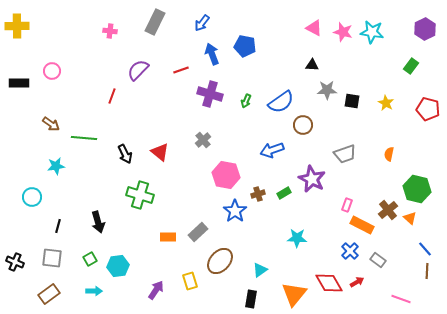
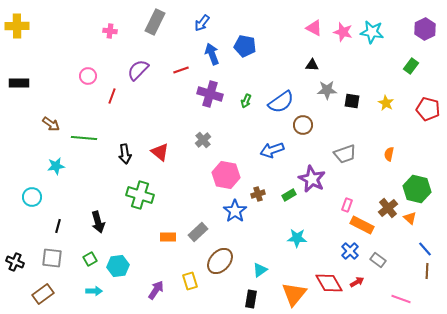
pink circle at (52, 71): moved 36 px right, 5 px down
black arrow at (125, 154): rotated 18 degrees clockwise
green rectangle at (284, 193): moved 5 px right, 2 px down
brown cross at (388, 210): moved 2 px up
brown rectangle at (49, 294): moved 6 px left
